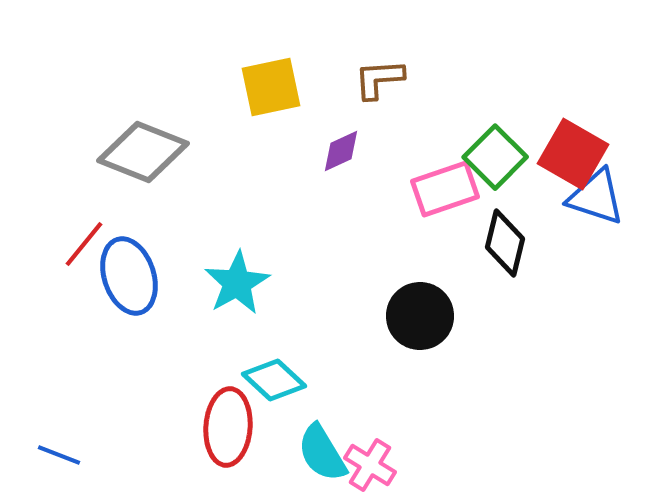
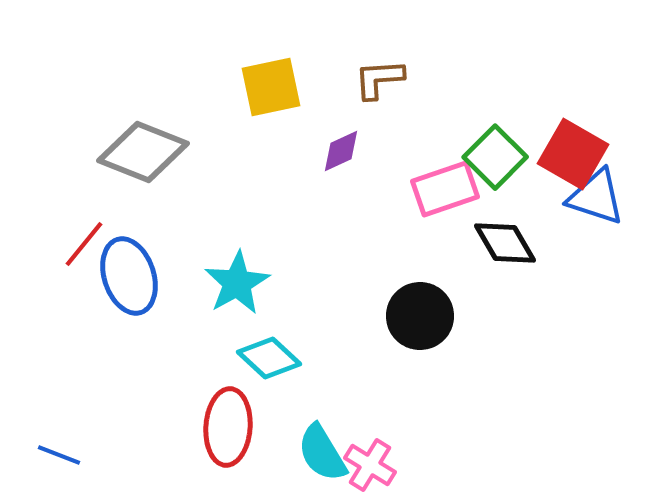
black diamond: rotated 44 degrees counterclockwise
cyan diamond: moved 5 px left, 22 px up
